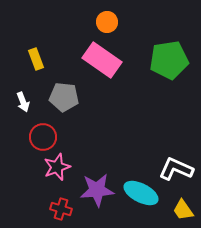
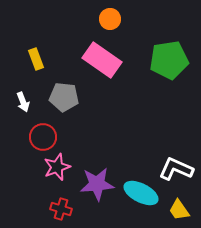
orange circle: moved 3 px right, 3 px up
purple star: moved 6 px up
yellow trapezoid: moved 4 px left
